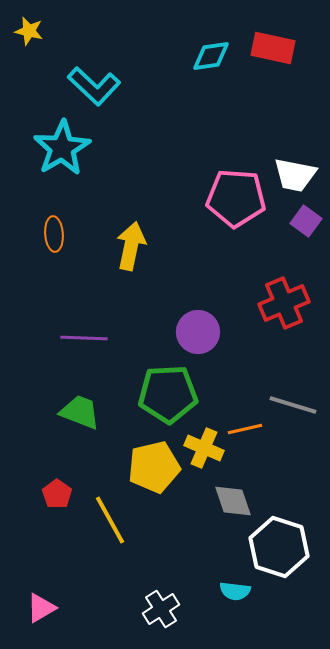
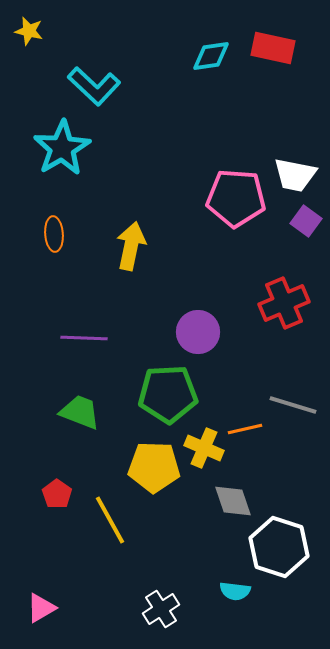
yellow pentagon: rotated 15 degrees clockwise
